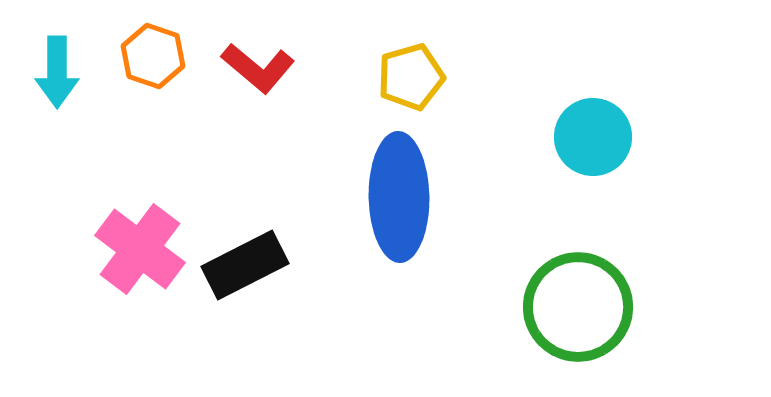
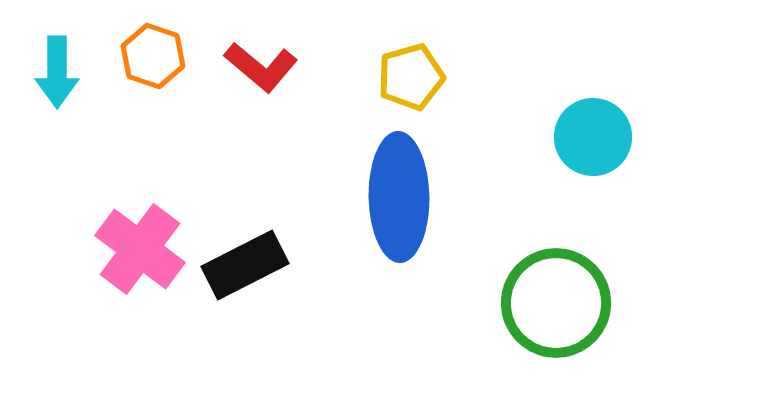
red L-shape: moved 3 px right, 1 px up
green circle: moved 22 px left, 4 px up
